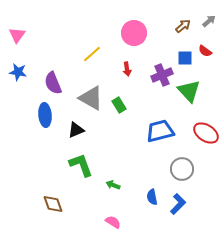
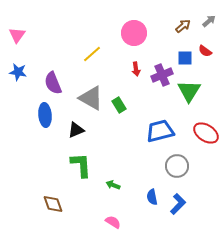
red arrow: moved 9 px right
green triangle: rotated 15 degrees clockwise
green L-shape: rotated 16 degrees clockwise
gray circle: moved 5 px left, 3 px up
